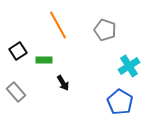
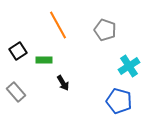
blue pentagon: moved 1 px left, 1 px up; rotated 15 degrees counterclockwise
